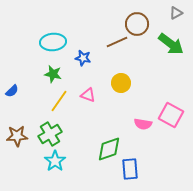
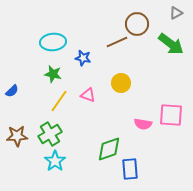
pink square: rotated 25 degrees counterclockwise
